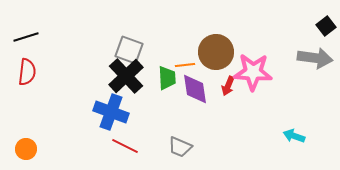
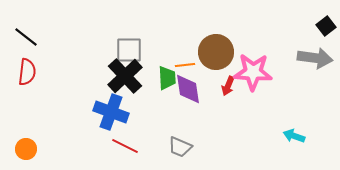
black line: rotated 55 degrees clockwise
gray square: rotated 20 degrees counterclockwise
black cross: moved 1 px left
purple diamond: moved 7 px left
